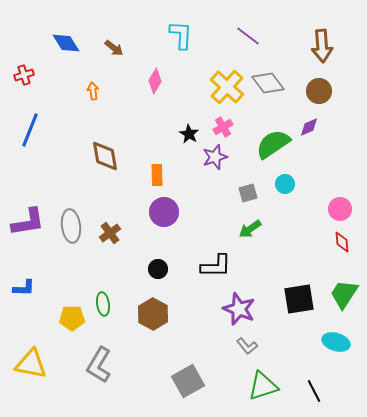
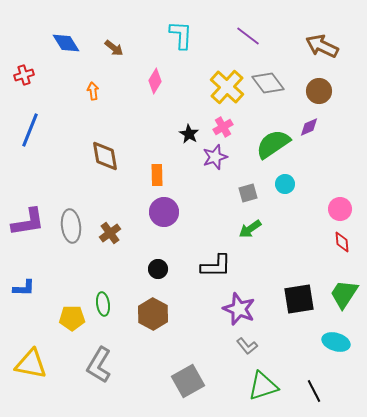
brown arrow at (322, 46): rotated 120 degrees clockwise
